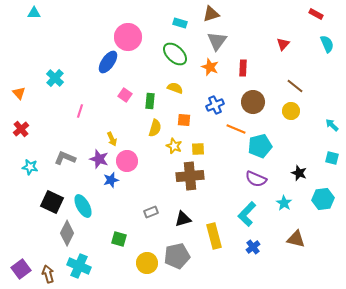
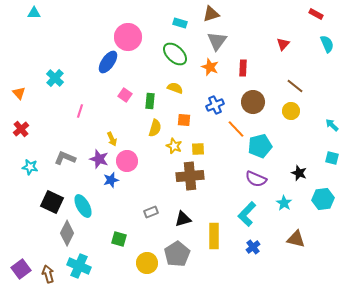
orange line at (236, 129): rotated 24 degrees clockwise
yellow rectangle at (214, 236): rotated 15 degrees clockwise
gray pentagon at (177, 256): moved 2 px up; rotated 20 degrees counterclockwise
